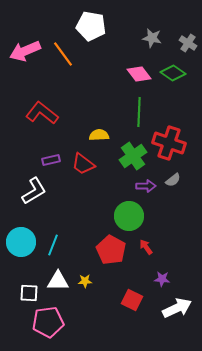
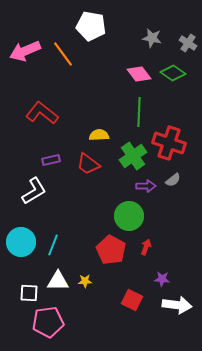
red trapezoid: moved 5 px right
red arrow: rotated 56 degrees clockwise
white arrow: moved 3 px up; rotated 32 degrees clockwise
